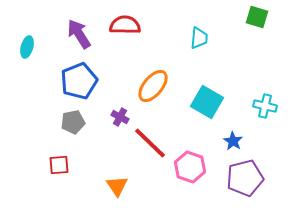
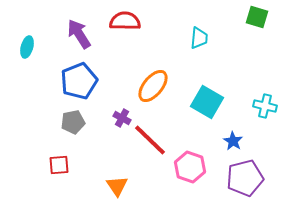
red semicircle: moved 4 px up
purple cross: moved 2 px right, 1 px down
red line: moved 3 px up
